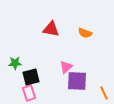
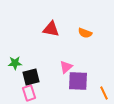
purple square: moved 1 px right
